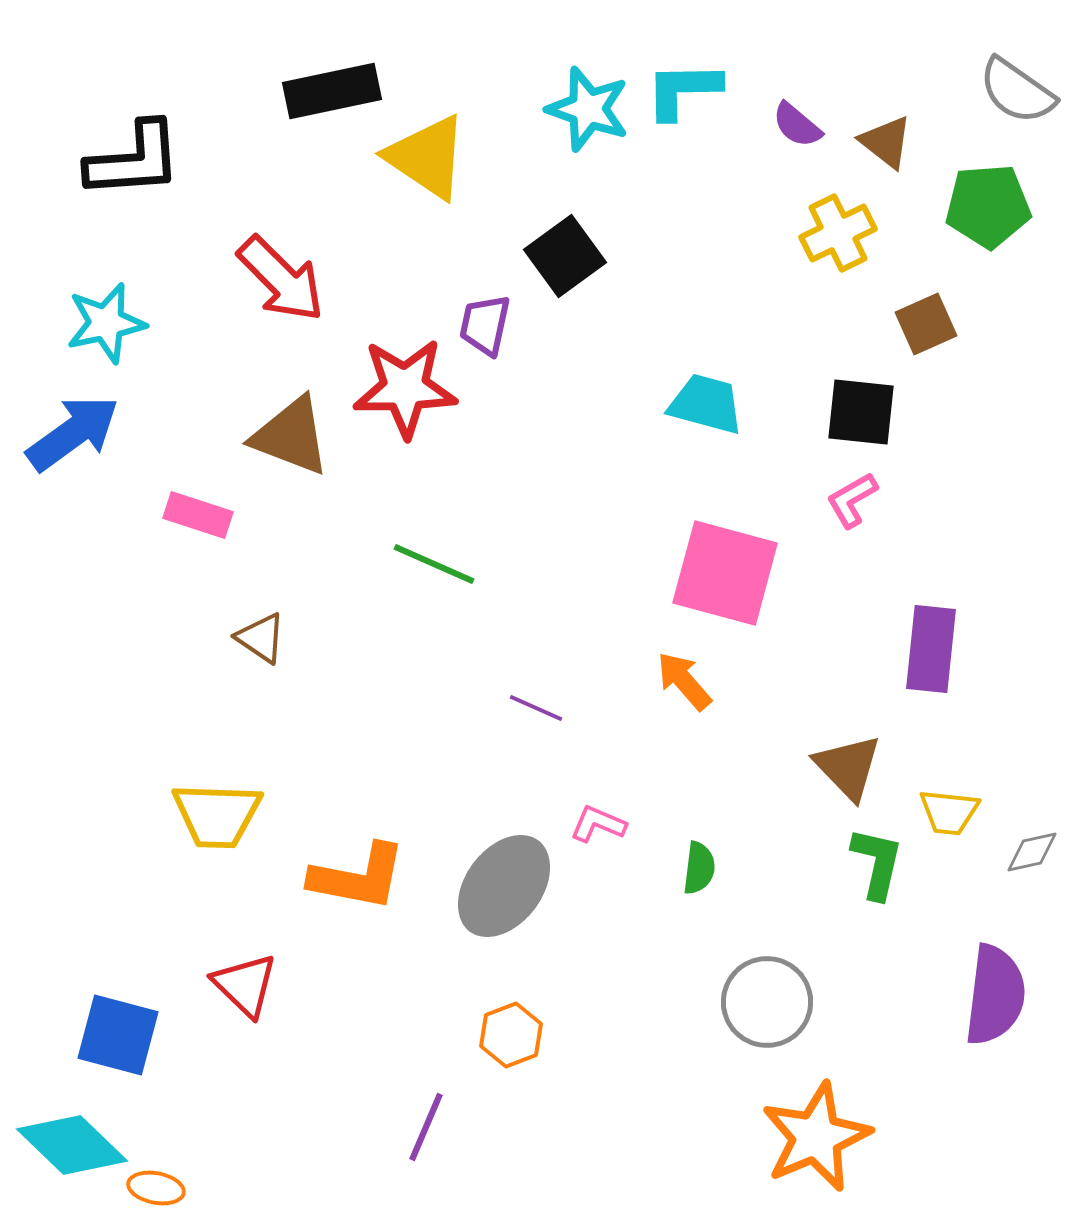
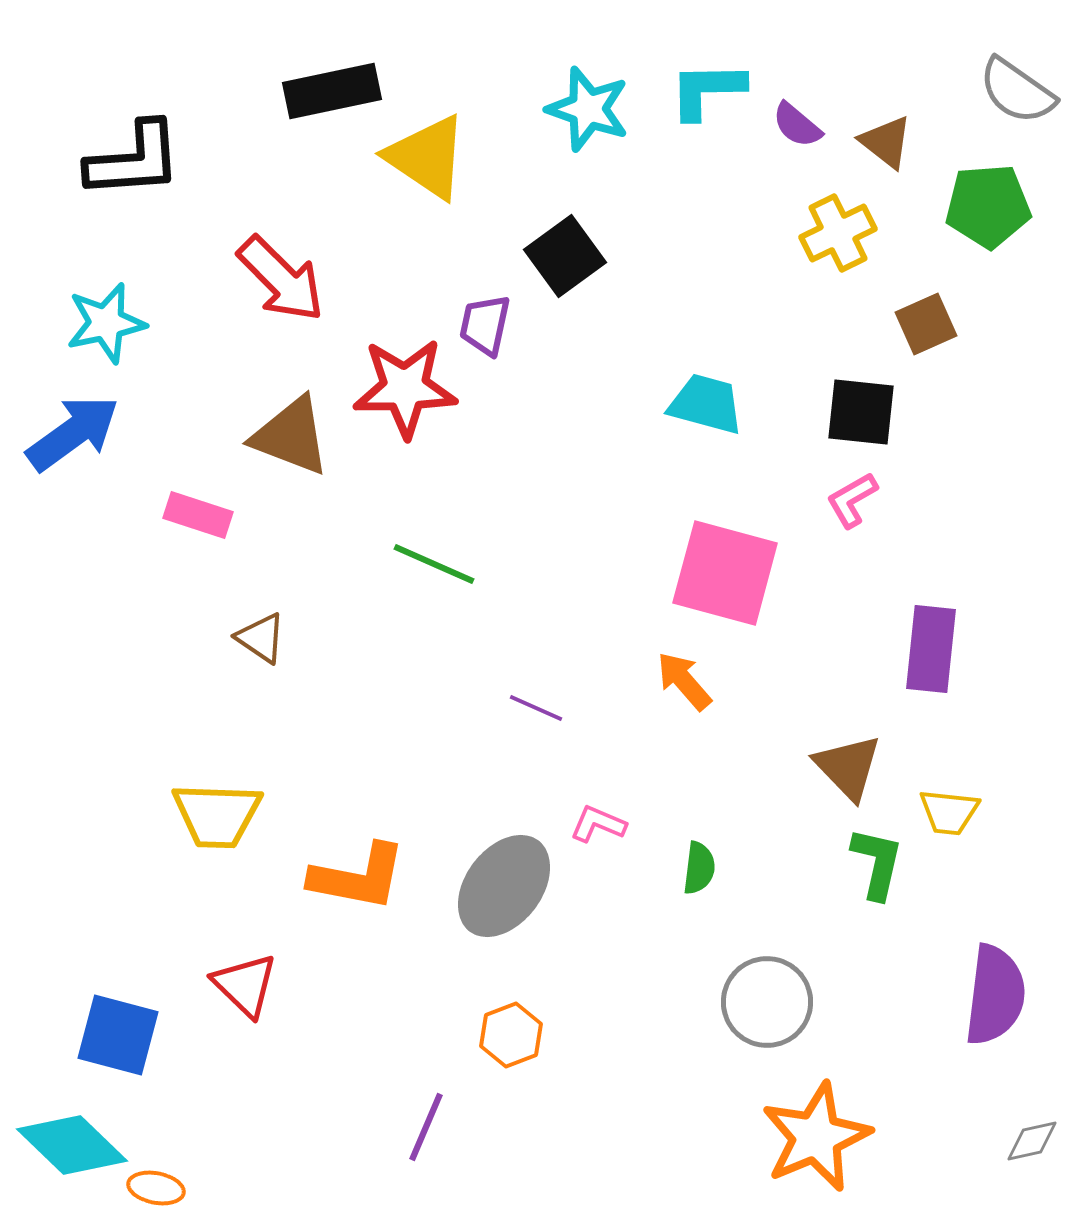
cyan L-shape at (683, 90): moved 24 px right
gray diamond at (1032, 852): moved 289 px down
